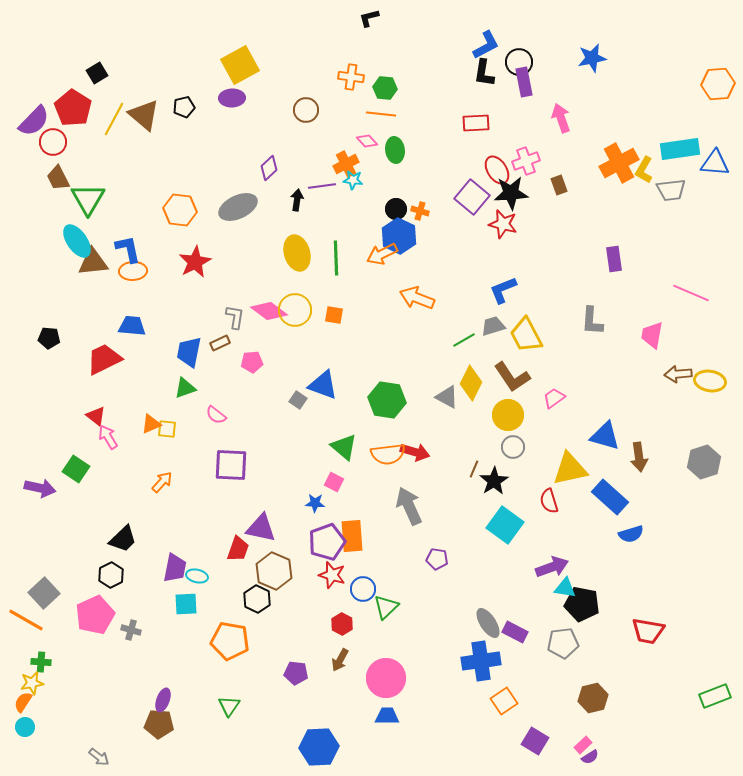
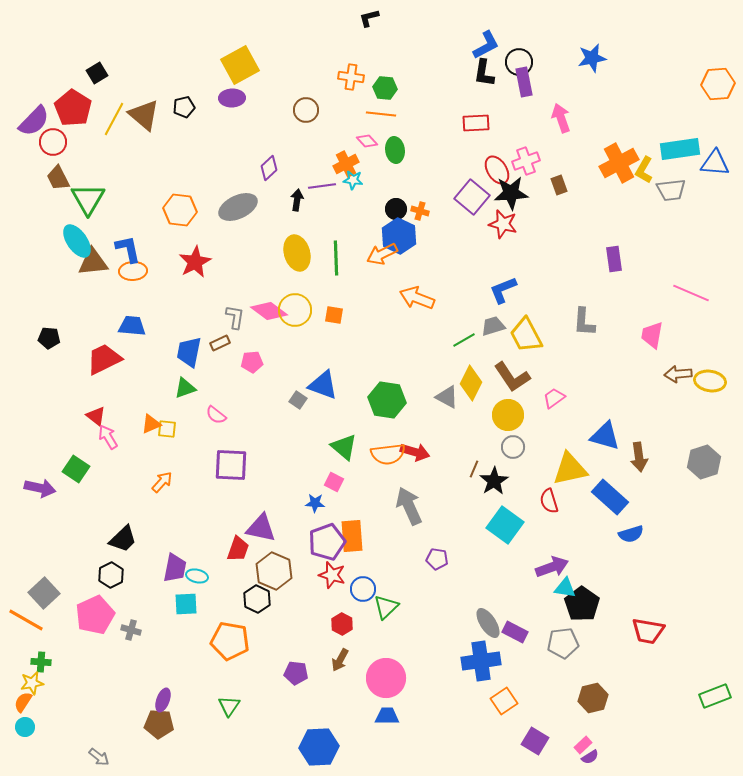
gray L-shape at (592, 321): moved 8 px left, 1 px down
black pentagon at (582, 604): rotated 24 degrees clockwise
